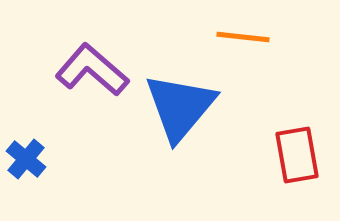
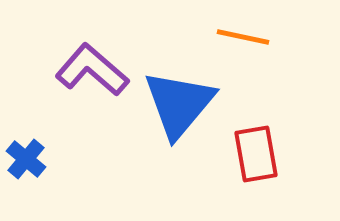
orange line: rotated 6 degrees clockwise
blue triangle: moved 1 px left, 3 px up
red rectangle: moved 41 px left, 1 px up
